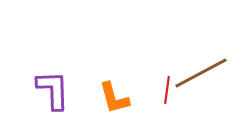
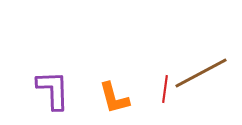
red line: moved 2 px left, 1 px up
